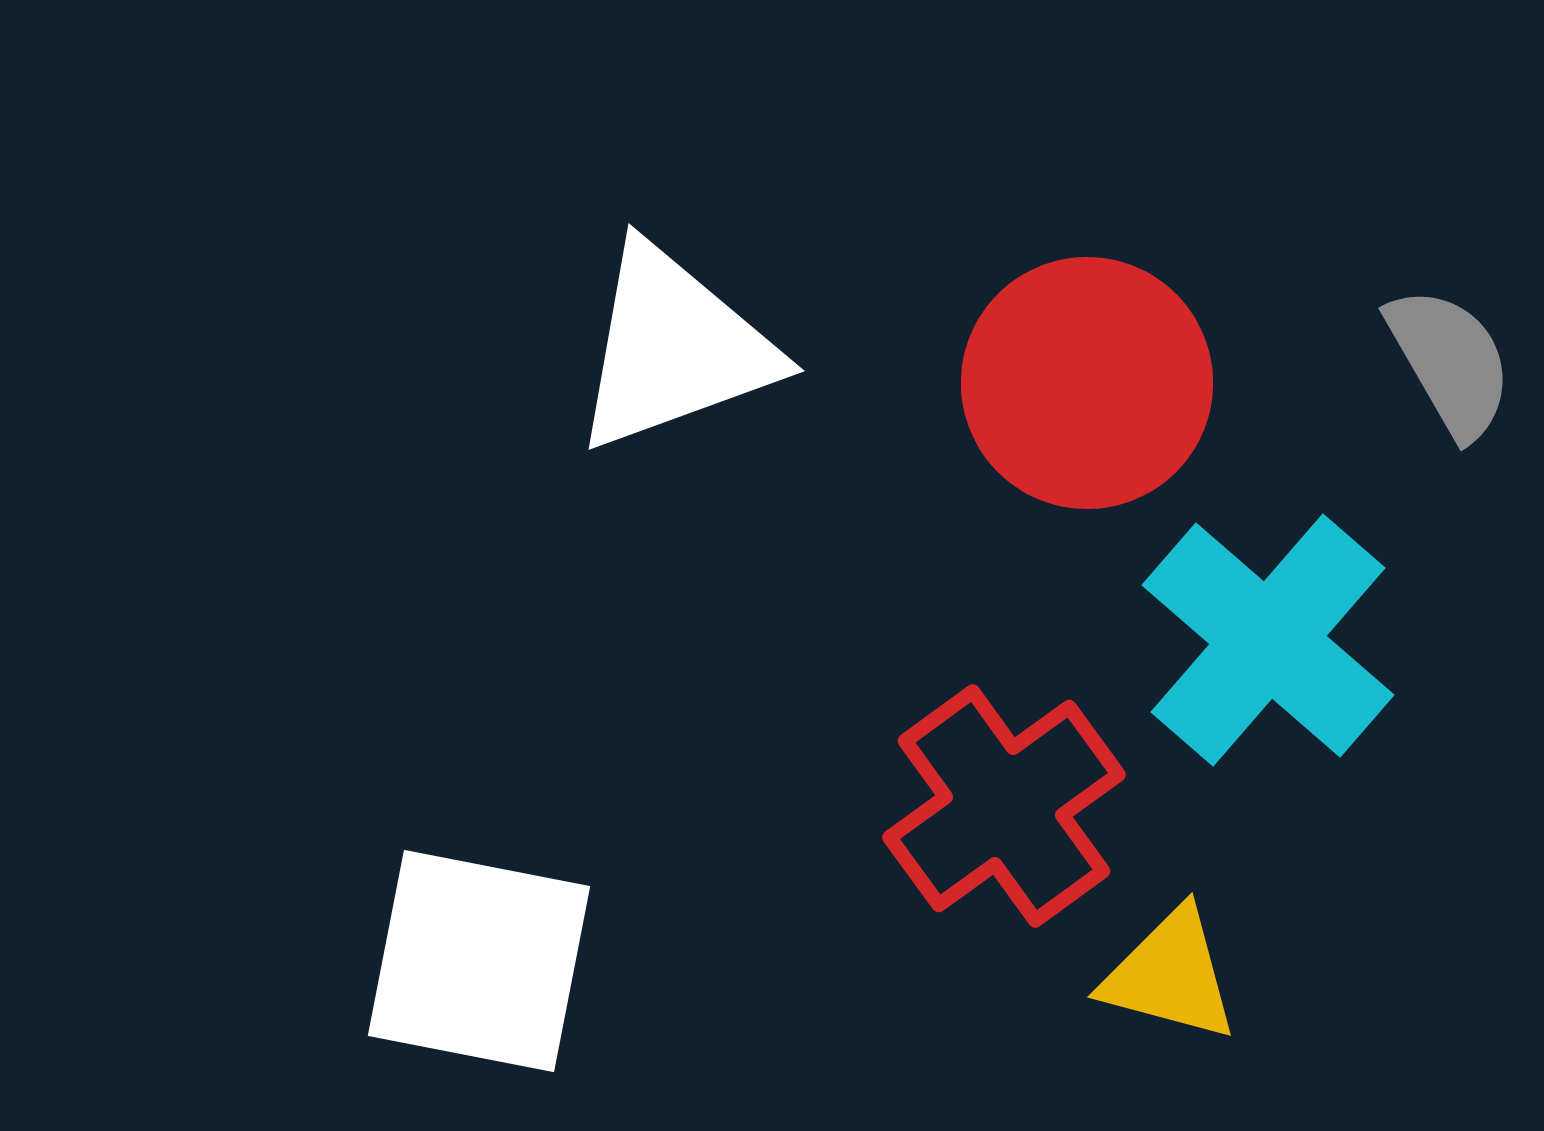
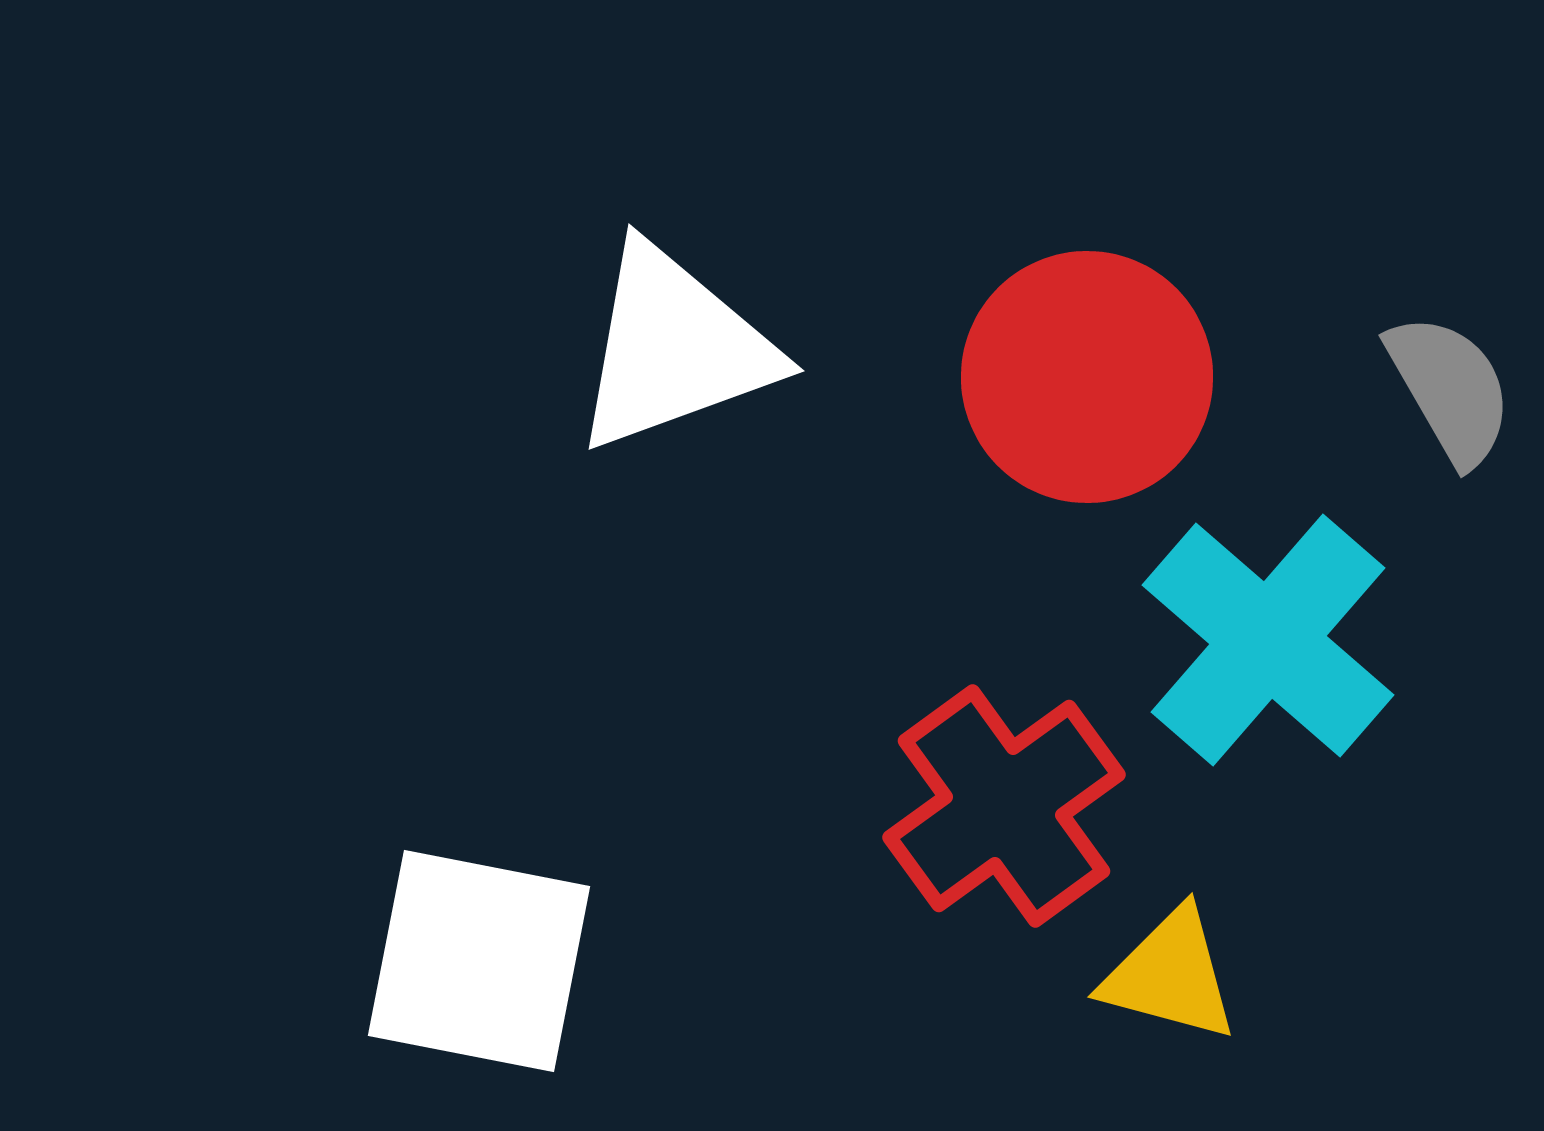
gray semicircle: moved 27 px down
red circle: moved 6 px up
